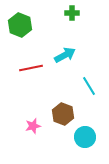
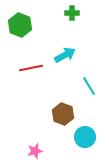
pink star: moved 2 px right, 25 px down
